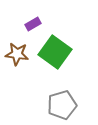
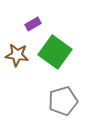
brown star: moved 1 px down
gray pentagon: moved 1 px right, 4 px up
